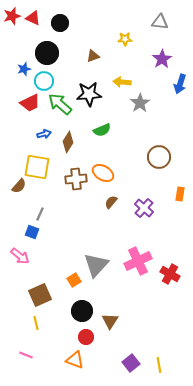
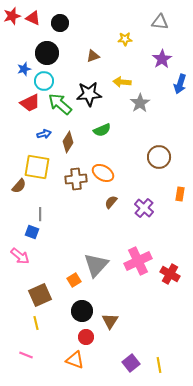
gray line at (40, 214): rotated 24 degrees counterclockwise
